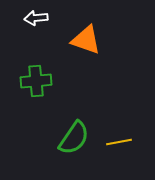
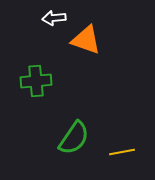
white arrow: moved 18 px right
yellow line: moved 3 px right, 10 px down
